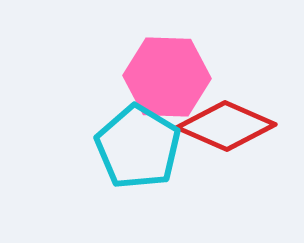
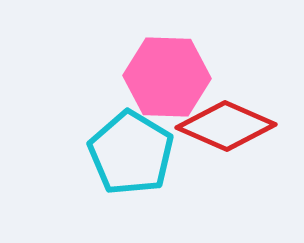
cyan pentagon: moved 7 px left, 6 px down
